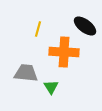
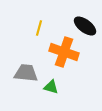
yellow line: moved 1 px right, 1 px up
orange cross: rotated 16 degrees clockwise
green triangle: rotated 42 degrees counterclockwise
